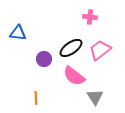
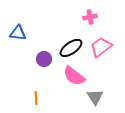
pink cross: rotated 16 degrees counterclockwise
pink trapezoid: moved 1 px right, 3 px up
